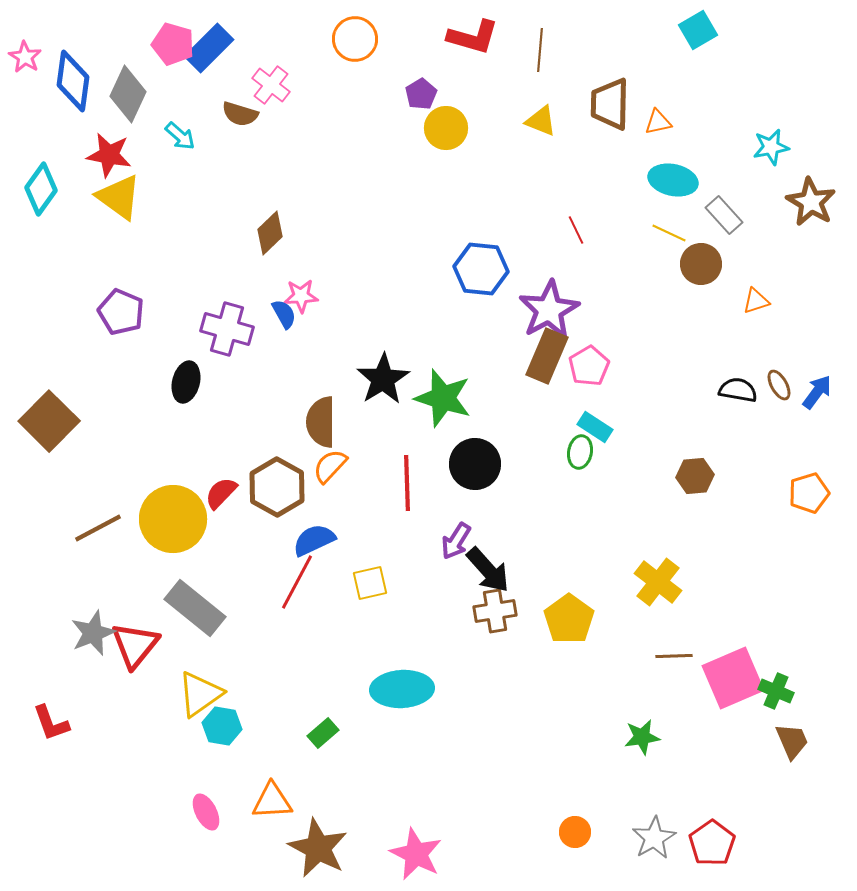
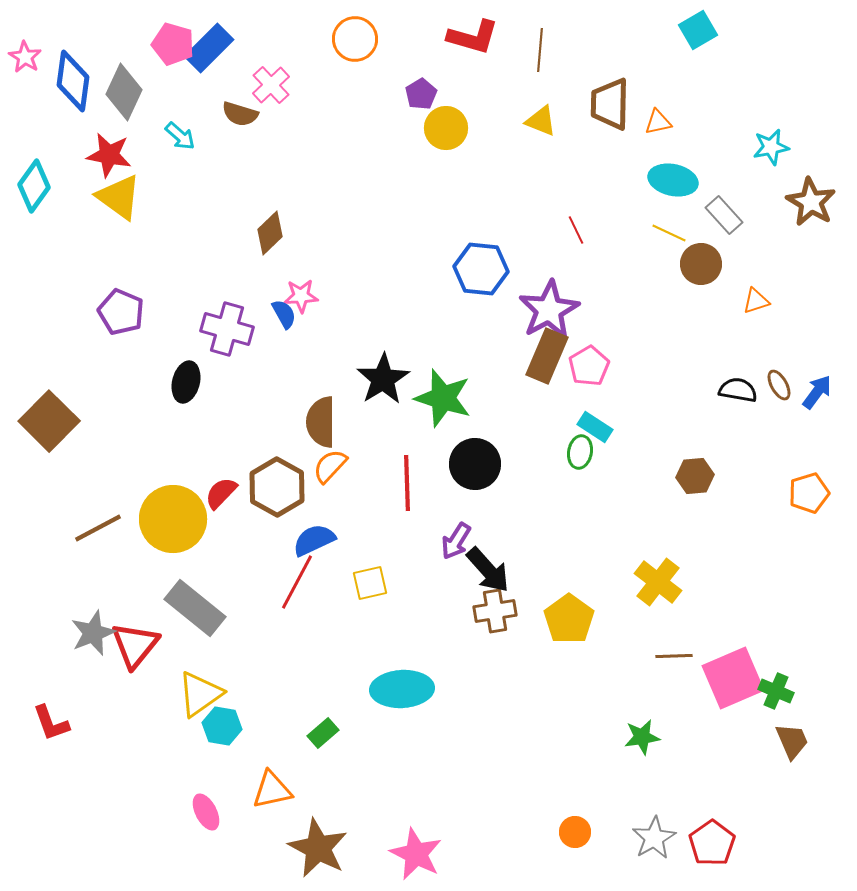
pink cross at (271, 85): rotated 9 degrees clockwise
gray diamond at (128, 94): moved 4 px left, 2 px up
cyan diamond at (41, 189): moved 7 px left, 3 px up
orange triangle at (272, 801): moved 11 px up; rotated 9 degrees counterclockwise
